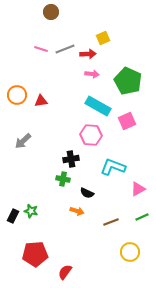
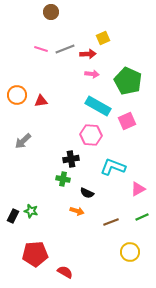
red semicircle: rotated 84 degrees clockwise
